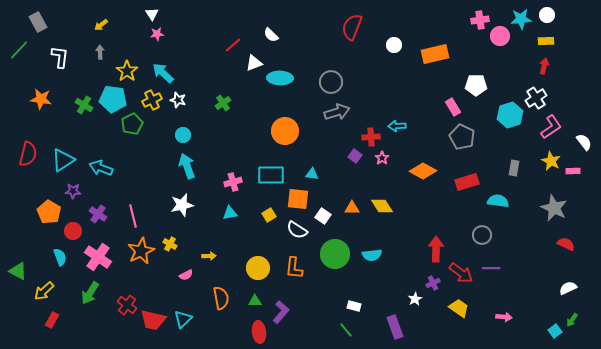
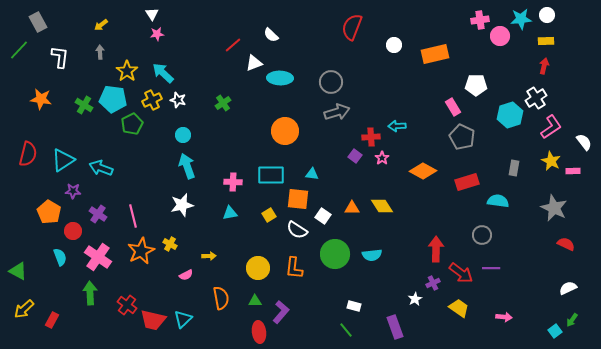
pink cross at (233, 182): rotated 18 degrees clockwise
yellow arrow at (44, 291): moved 20 px left, 18 px down
green arrow at (90, 293): rotated 145 degrees clockwise
